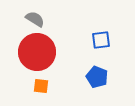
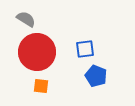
gray semicircle: moved 9 px left
blue square: moved 16 px left, 9 px down
blue pentagon: moved 1 px left, 1 px up
